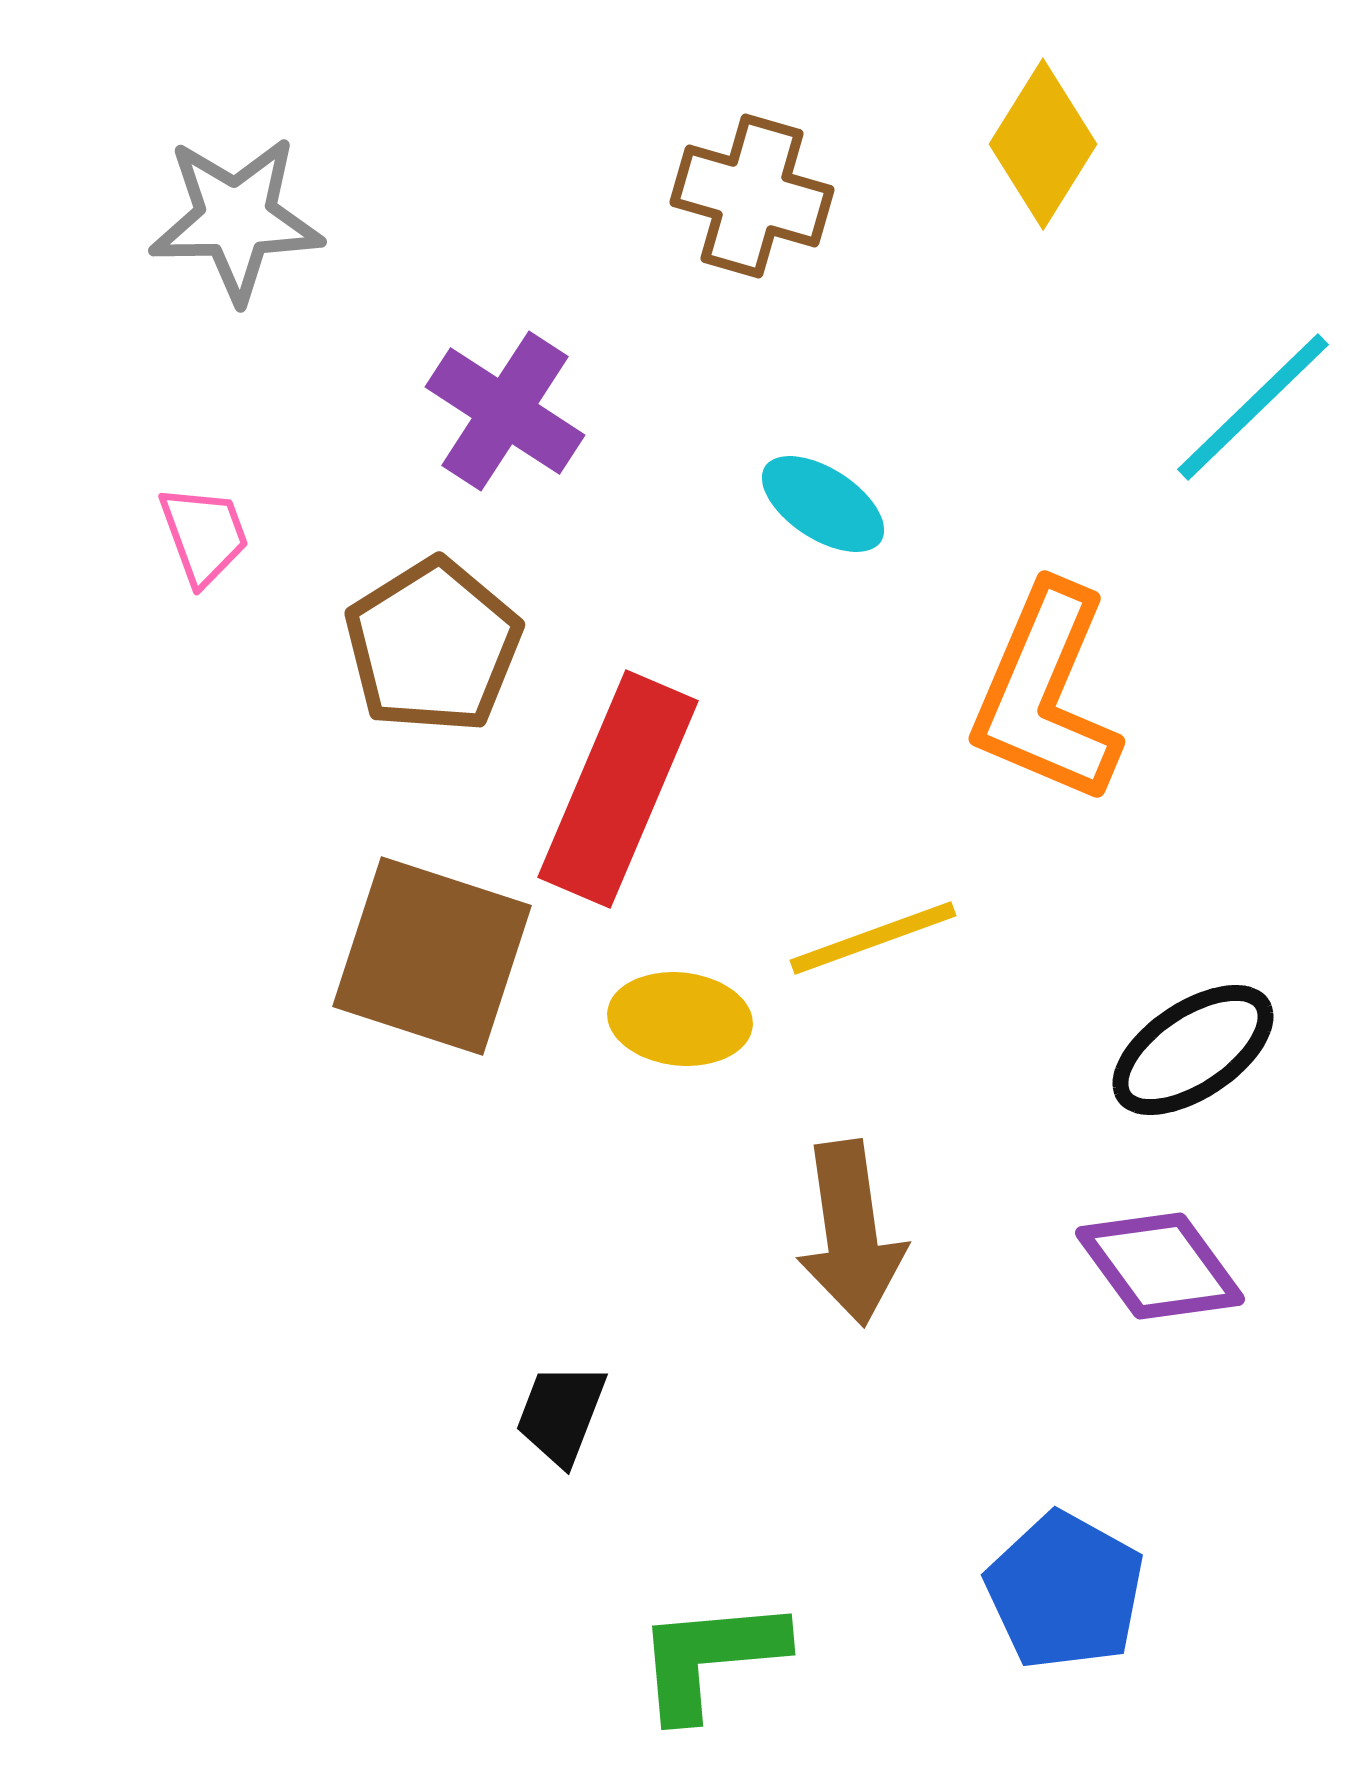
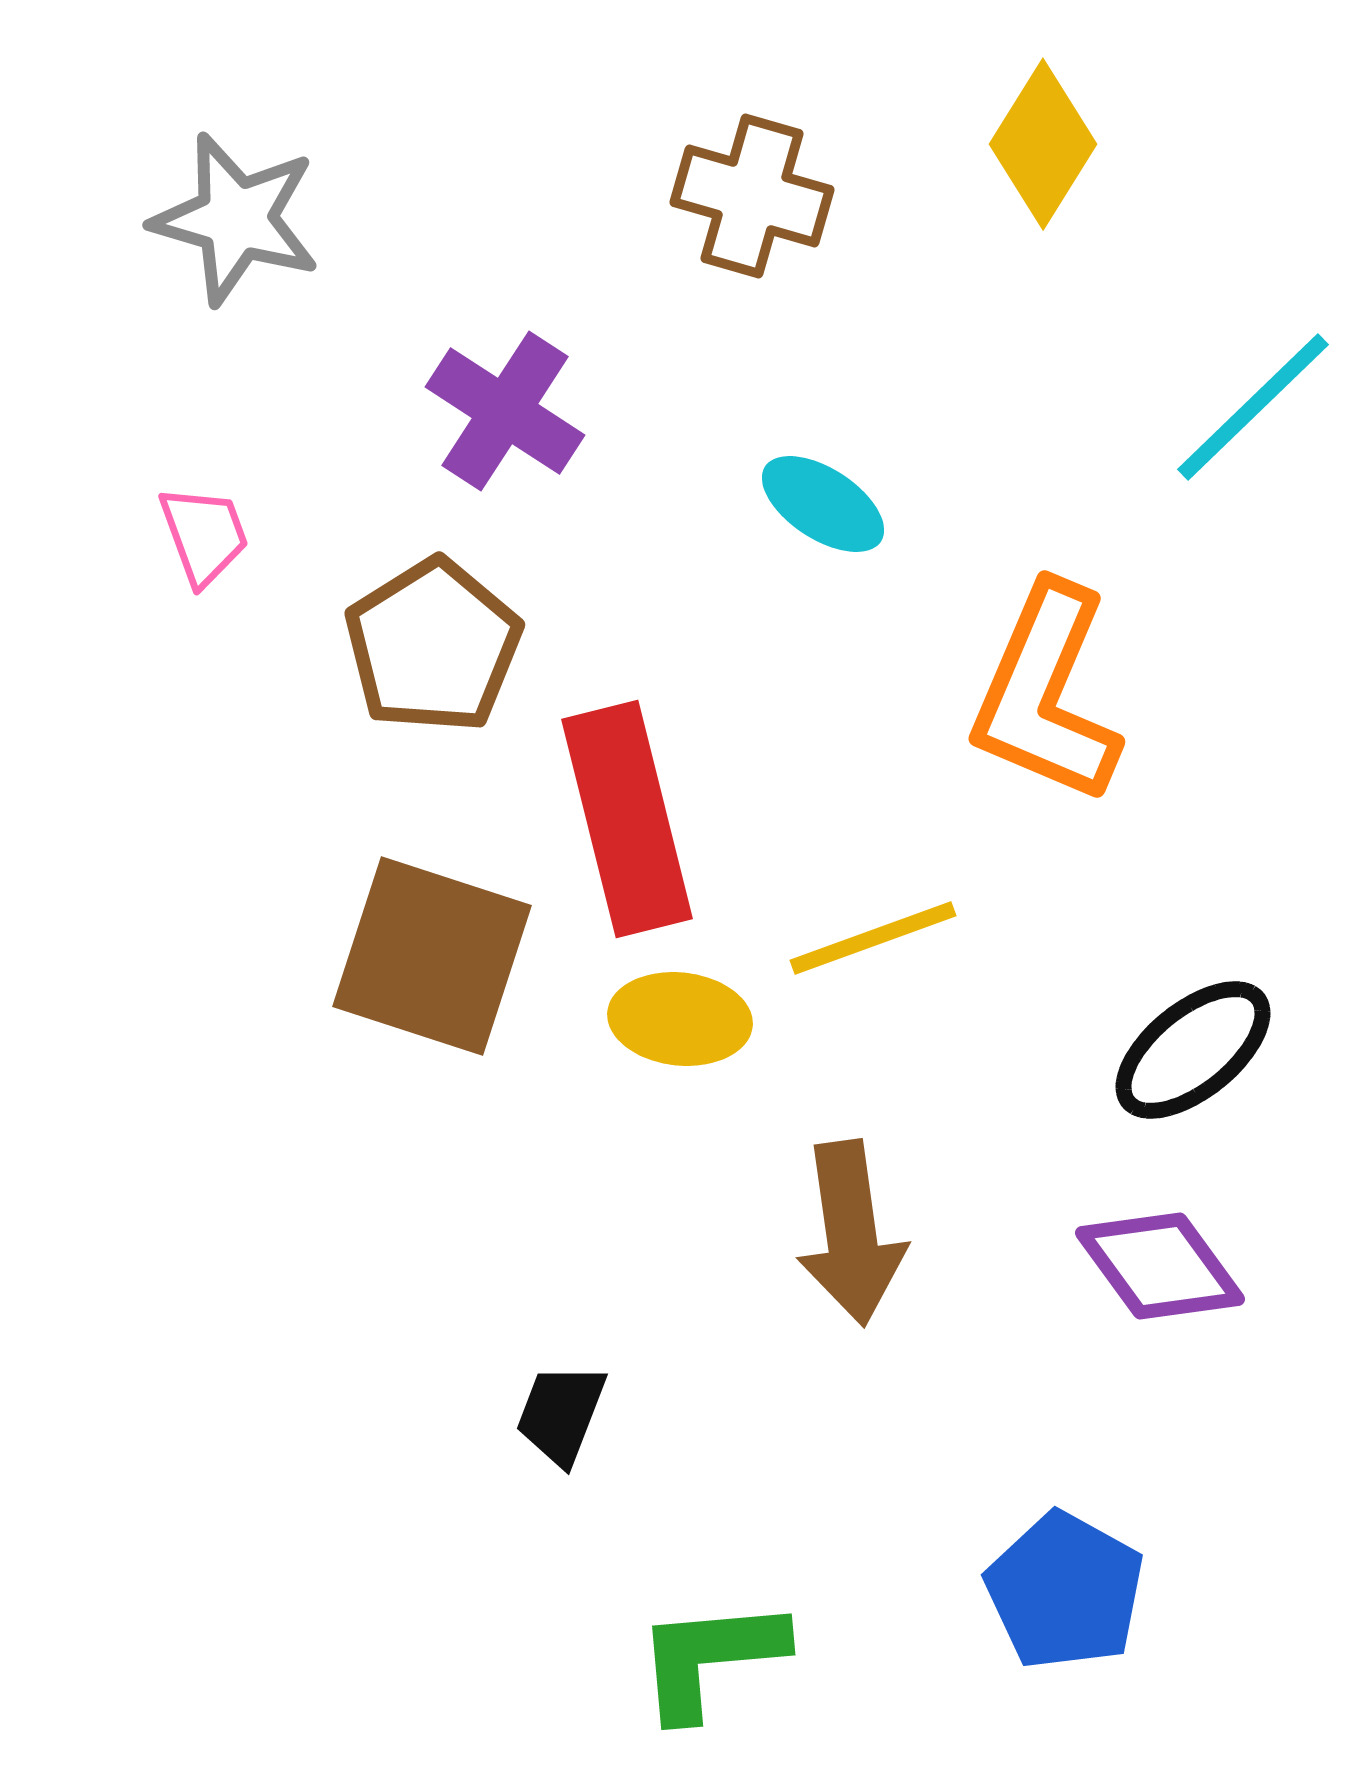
gray star: rotated 17 degrees clockwise
red rectangle: moved 9 px right, 30 px down; rotated 37 degrees counterclockwise
black ellipse: rotated 5 degrees counterclockwise
